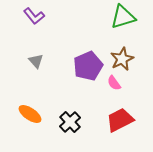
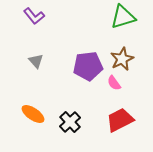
purple pentagon: rotated 16 degrees clockwise
orange ellipse: moved 3 px right
